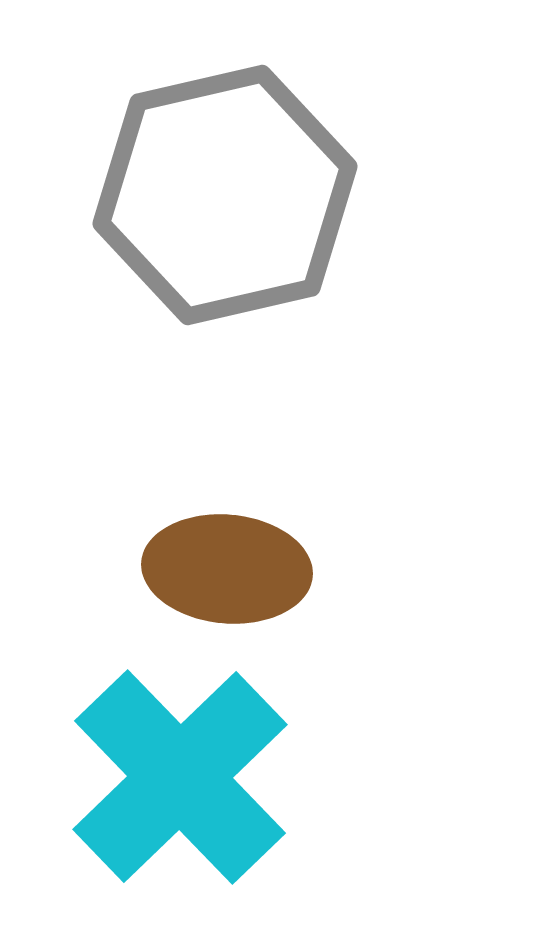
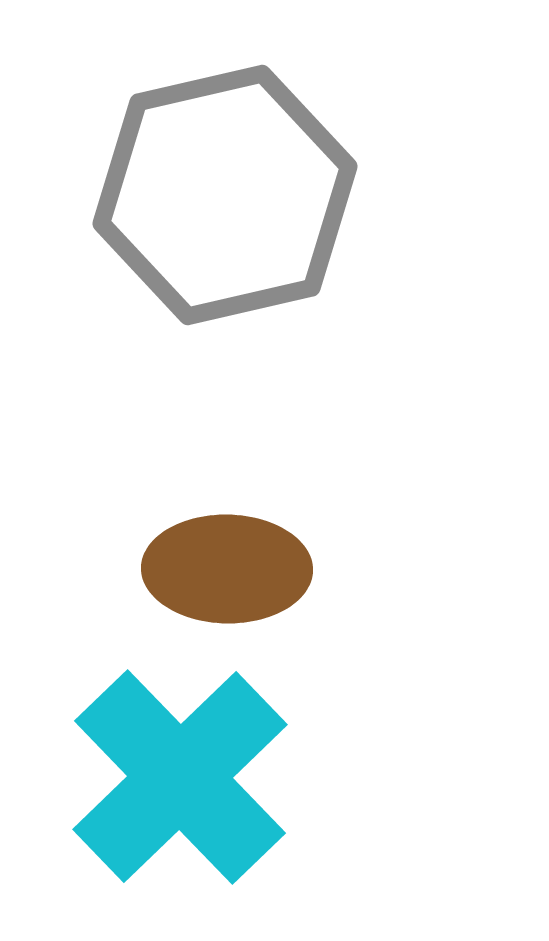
brown ellipse: rotated 4 degrees counterclockwise
